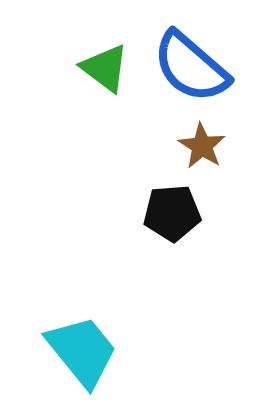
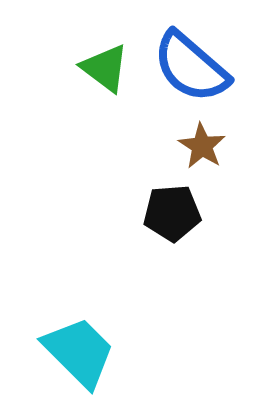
cyan trapezoid: moved 3 px left, 1 px down; rotated 6 degrees counterclockwise
